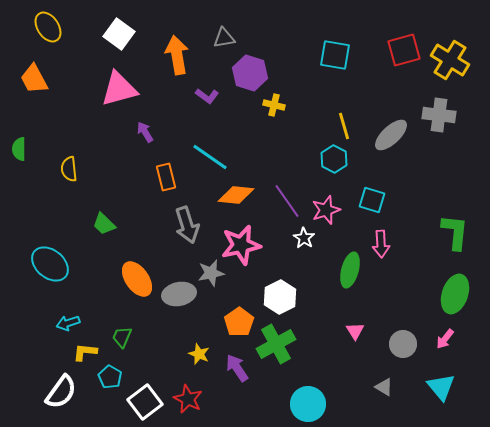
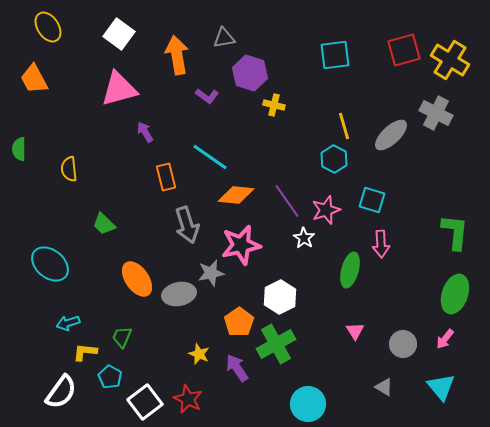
cyan square at (335, 55): rotated 16 degrees counterclockwise
gray cross at (439, 115): moved 3 px left, 2 px up; rotated 20 degrees clockwise
